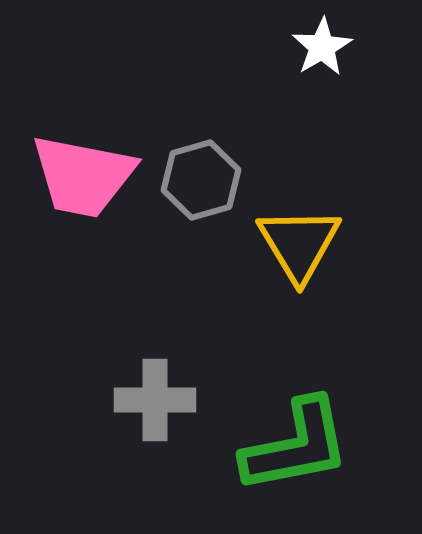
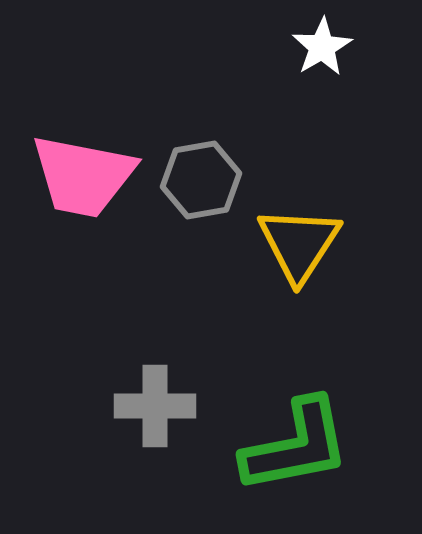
gray hexagon: rotated 6 degrees clockwise
yellow triangle: rotated 4 degrees clockwise
gray cross: moved 6 px down
